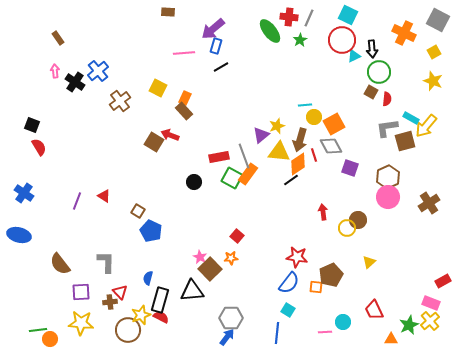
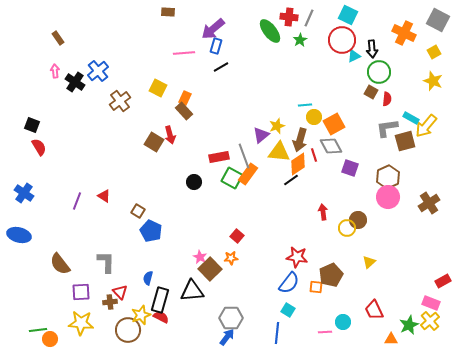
red arrow at (170, 135): rotated 126 degrees counterclockwise
